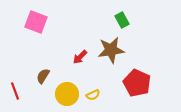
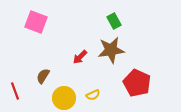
green rectangle: moved 8 px left, 1 px down
yellow circle: moved 3 px left, 4 px down
